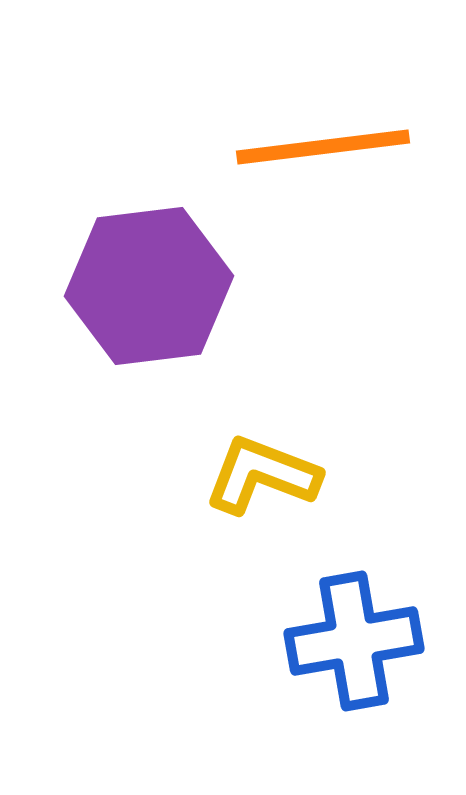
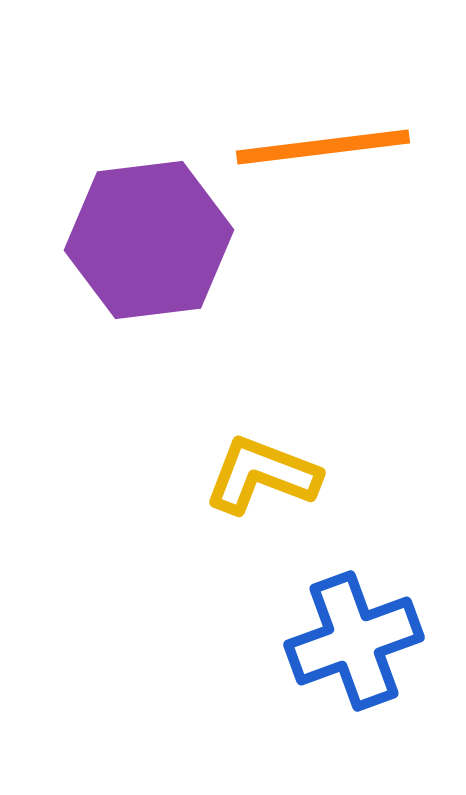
purple hexagon: moved 46 px up
blue cross: rotated 10 degrees counterclockwise
